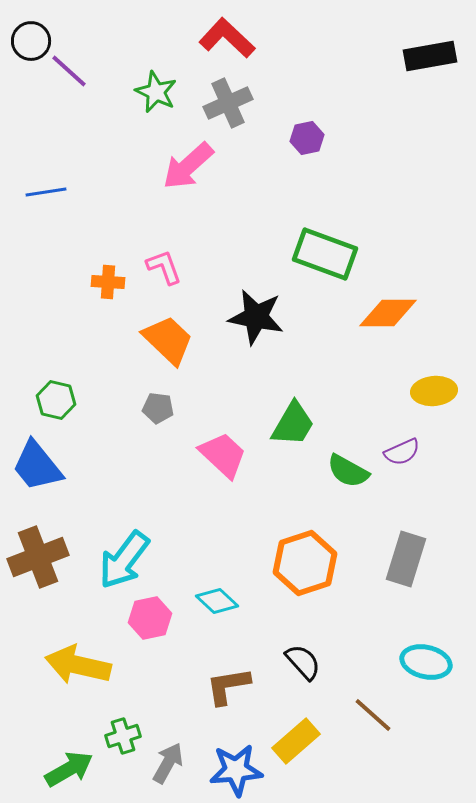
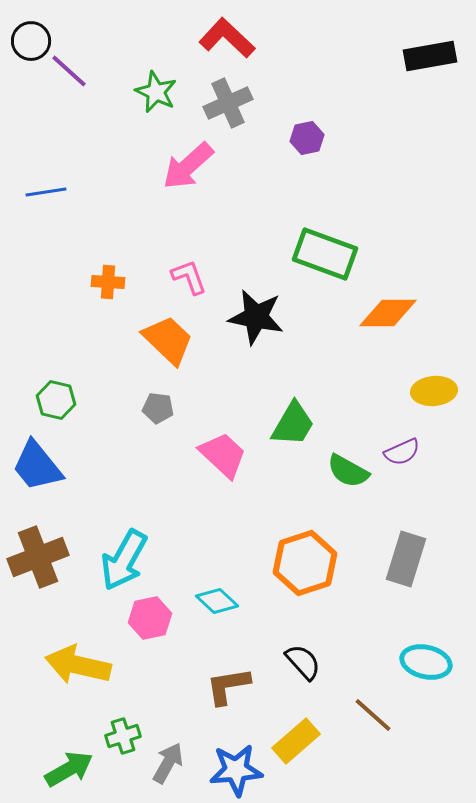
pink L-shape: moved 25 px right, 10 px down
cyan arrow: rotated 8 degrees counterclockwise
